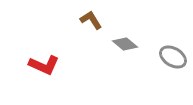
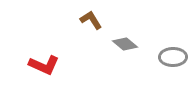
gray ellipse: rotated 32 degrees counterclockwise
